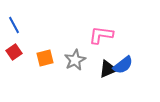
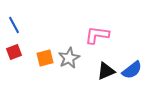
pink L-shape: moved 4 px left
red square: rotated 14 degrees clockwise
gray star: moved 6 px left, 2 px up
blue semicircle: moved 9 px right, 5 px down
black triangle: moved 2 px left, 2 px down
